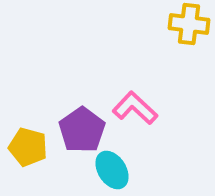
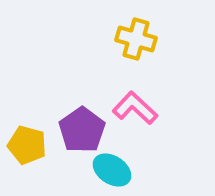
yellow cross: moved 53 px left, 15 px down; rotated 9 degrees clockwise
yellow pentagon: moved 1 px left, 2 px up
cyan ellipse: rotated 24 degrees counterclockwise
